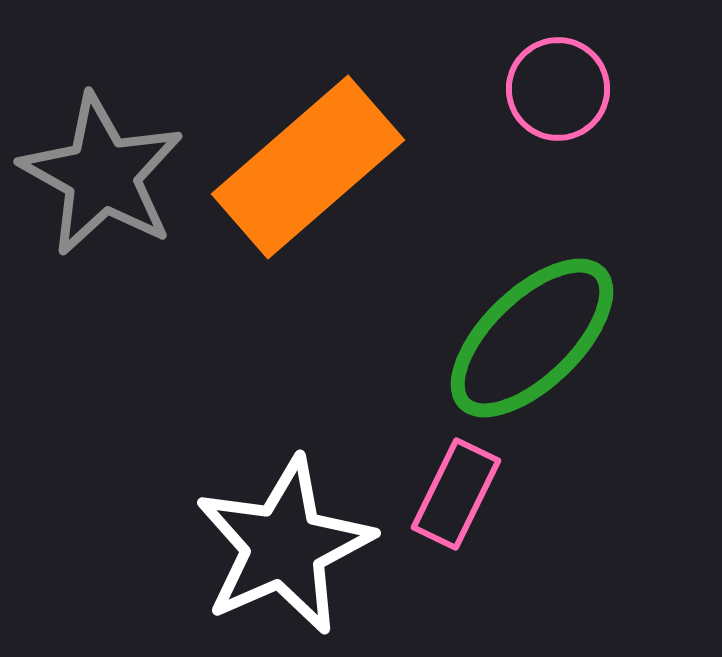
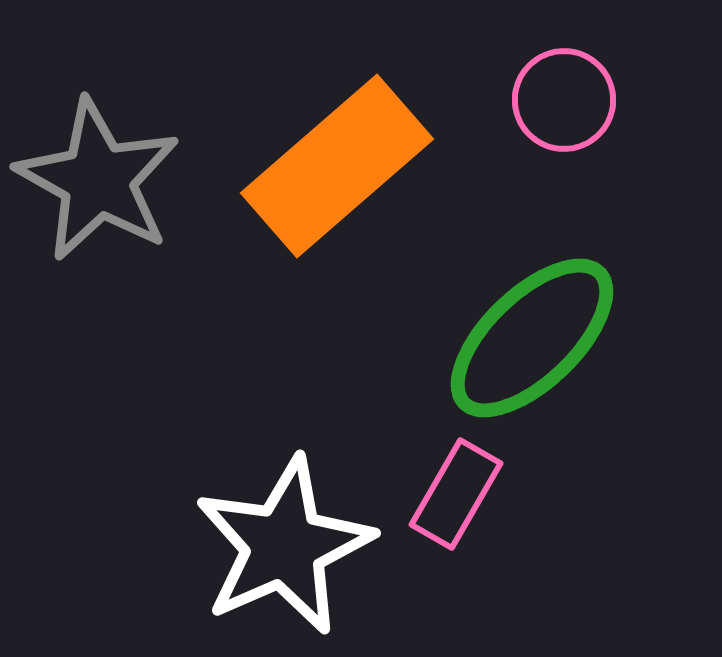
pink circle: moved 6 px right, 11 px down
orange rectangle: moved 29 px right, 1 px up
gray star: moved 4 px left, 5 px down
pink rectangle: rotated 4 degrees clockwise
